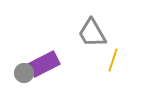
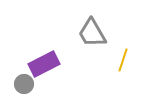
yellow line: moved 10 px right
gray circle: moved 11 px down
